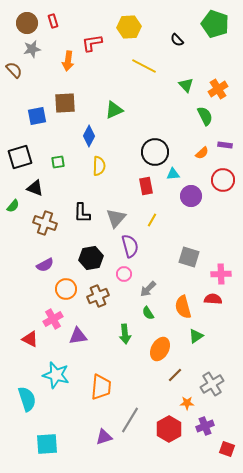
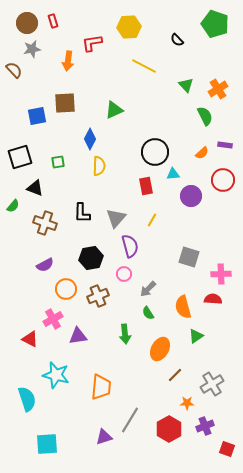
blue diamond at (89, 136): moved 1 px right, 3 px down
